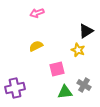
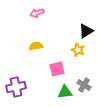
yellow semicircle: rotated 16 degrees clockwise
purple cross: moved 1 px right, 1 px up
